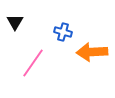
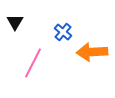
blue cross: rotated 24 degrees clockwise
pink line: rotated 8 degrees counterclockwise
